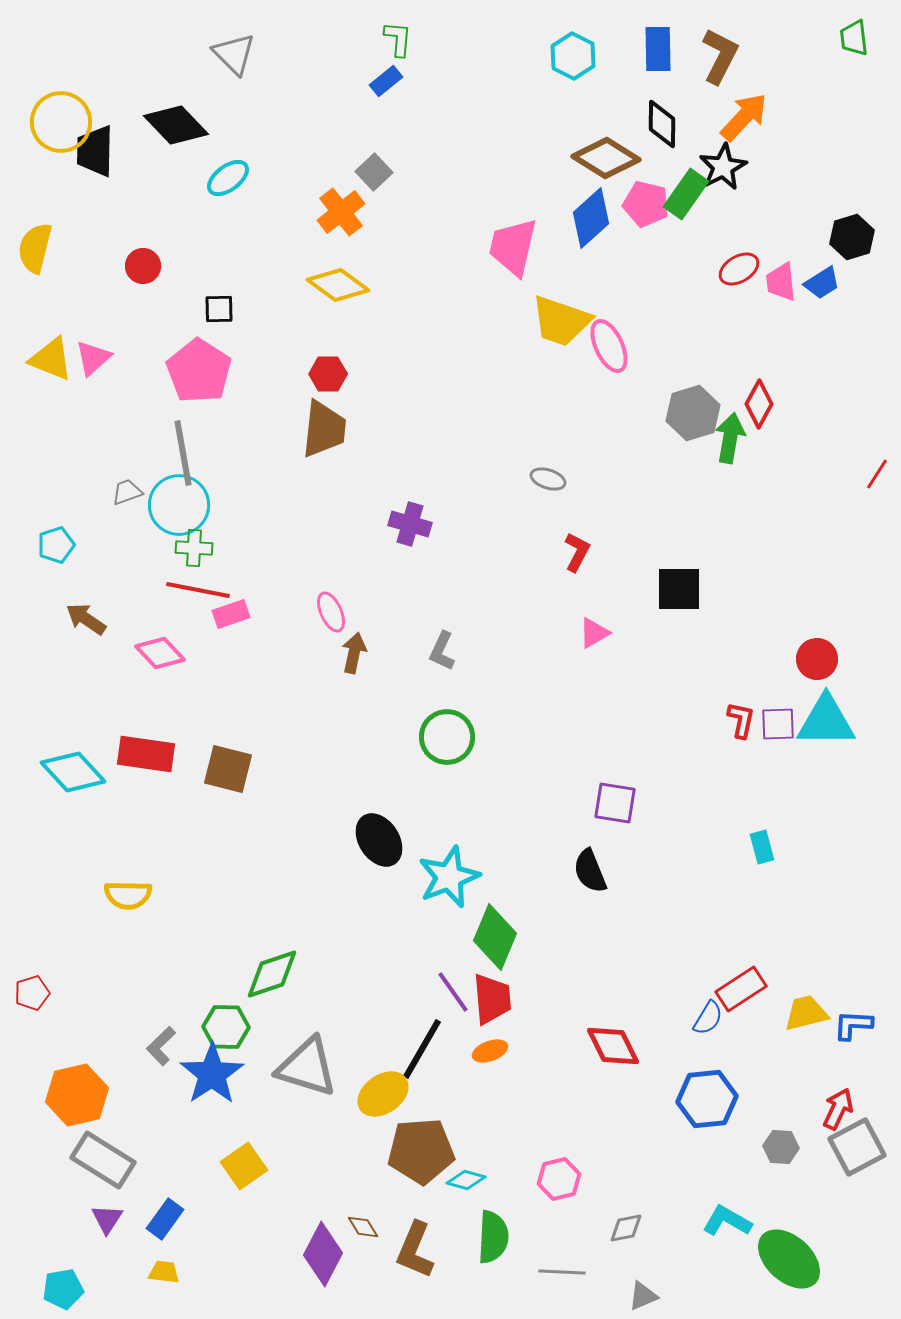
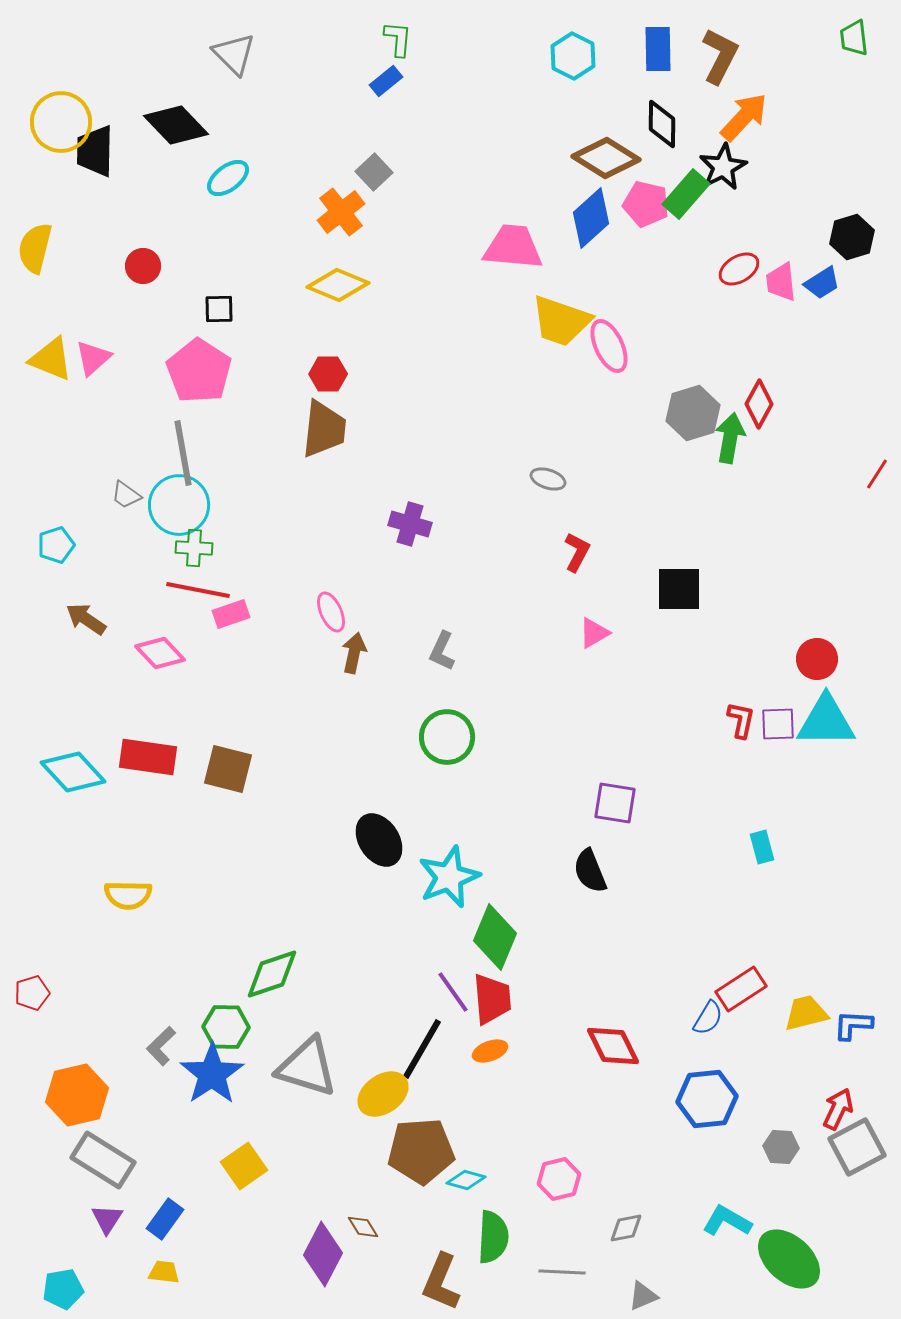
green rectangle at (686, 194): rotated 6 degrees clockwise
pink trapezoid at (513, 247): rotated 82 degrees clockwise
yellow diamond at (338, 285): rotated 14 degrees counterclockwise
gray trapezoid at (127, 492): moved 1 px left, 3 px down; rotated 124 degrees counterclockwise
red rectangle at (146, 754): moved 2 px right, 3 px down
brown L-shape at (415, 1250): moved 26 px right, 32 px down
